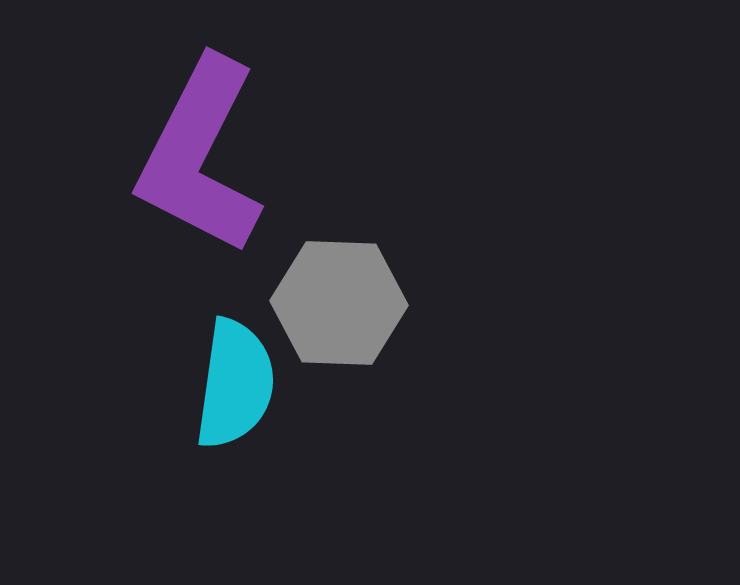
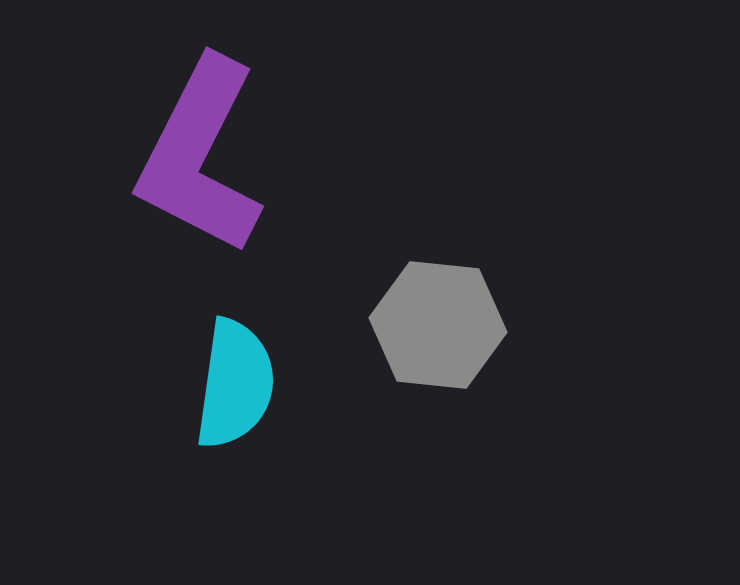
gray hexagon: moved 99 px right, 22 px down; rotated 4 degrees clockwise
